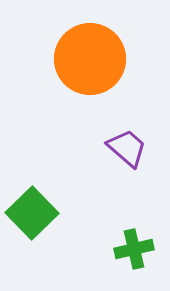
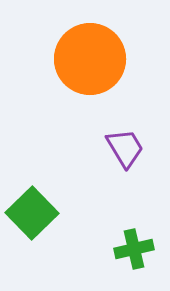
purple trapezoid: moved 2 px left; rotated 18 degrees clockwise
